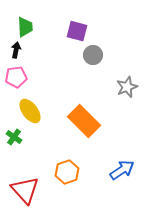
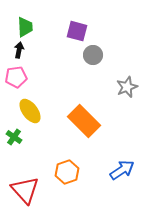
black arrow: moved 3 px right
